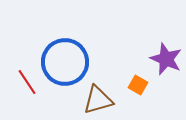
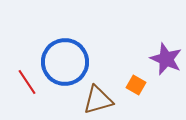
orange square: moved 2 px left
